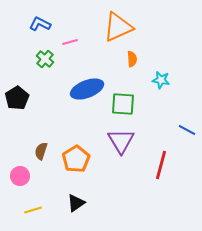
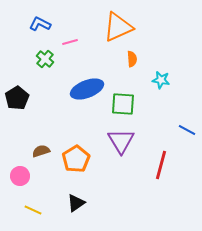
brown semicircle: rotated 54 degrees clockwise
yellow line: rotated 42 degrees clockwise
